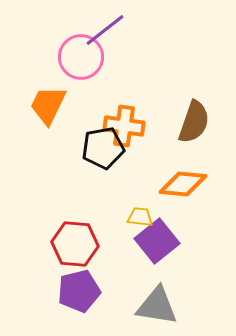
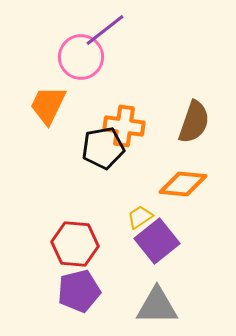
yellow trapezoid: rotated 40 degrees counterclockwise
gray triangle: rotated 9 degrees counterclockwise
